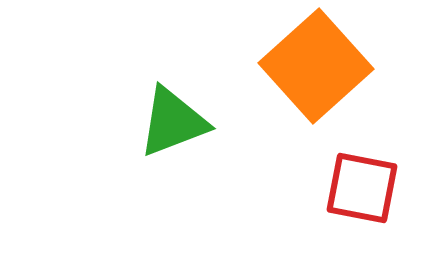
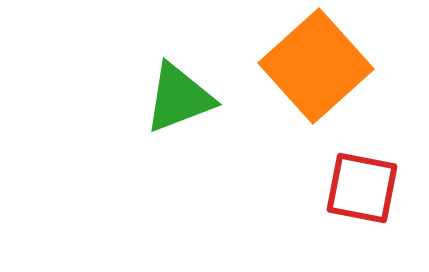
green triangle: moved 6 px right, 24 px up
